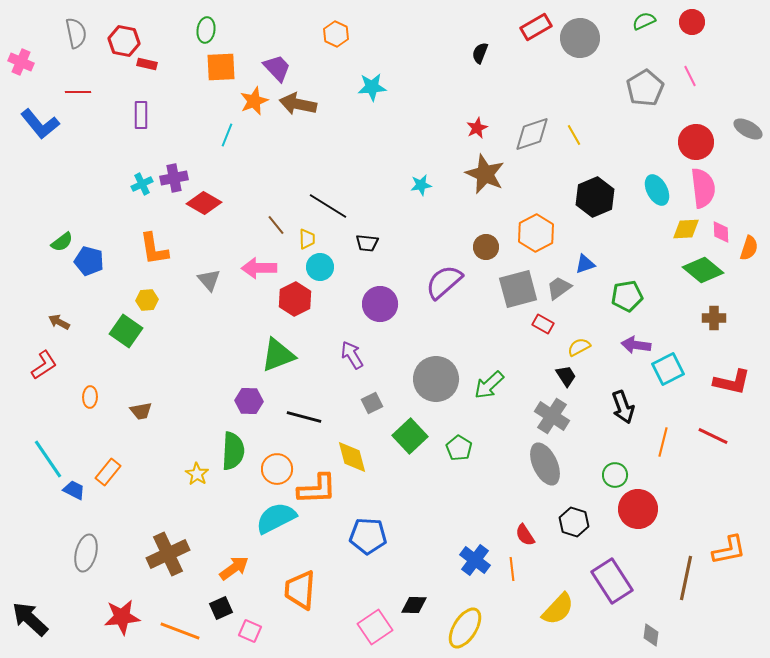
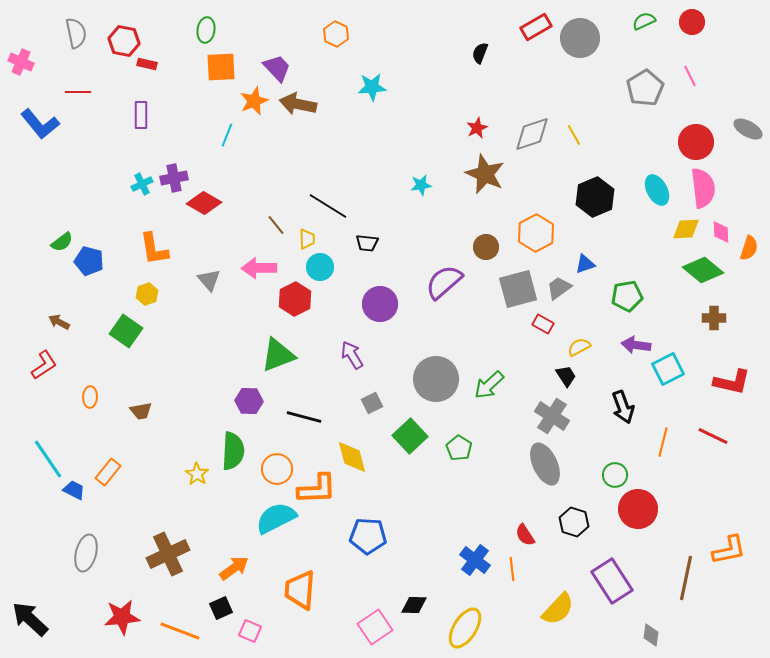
yellow hexagon at (147, 300): moved 6 px up; rotated 15 degrees counterclockwise
